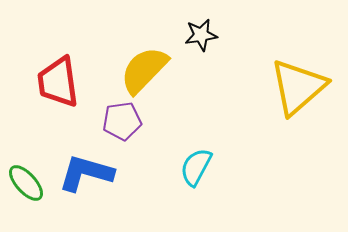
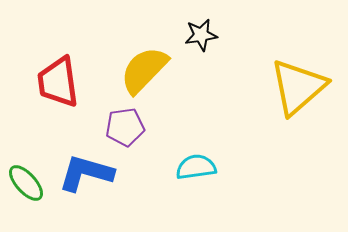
purple pentagon: moved 3 px right, 6 px down
cyan semicircle: rotated 54 degrees clockwise
